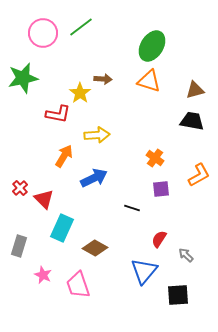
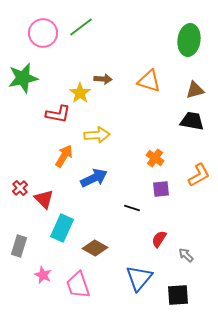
green ellipse: moved 37 px right, 6 px up; rotated 24 degrees counterclockwise
blue triangle: moved 5 px left, 7 px down
